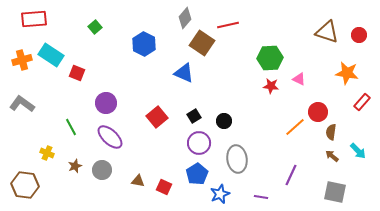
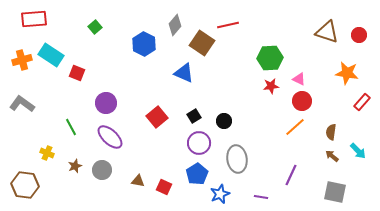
gray diamond at (185, 18): moved 10 px left, 7 px down
red star at (271, 86): rotated 14 degrees counterclockwise
red circle at (318, 112): moved 16 px left, 11 px up
